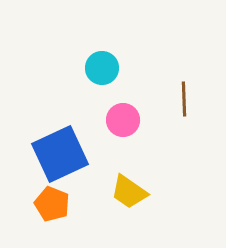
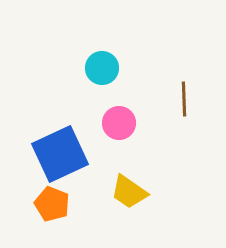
pink circle: moved 4 px left, 3 px down
